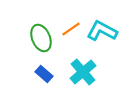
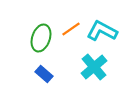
green ellipse: rotated 40 degrees clockwise
cyan cross: moved 11 px right, 5 px up
